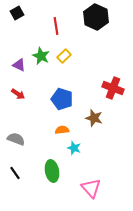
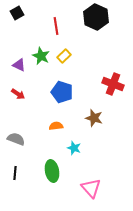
red cross: moved 4 px up
blue pentagon: moved 7 px up
orange semicircle: moved 6 px left, 4 px up
black line: rotated 40 degrees clockwise
